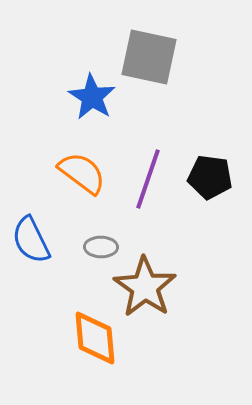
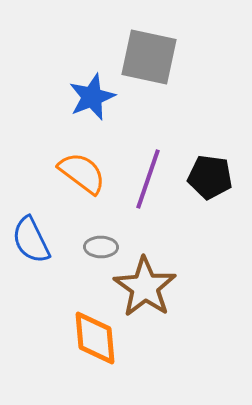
blue star: rotated 18 degrees clockwise
